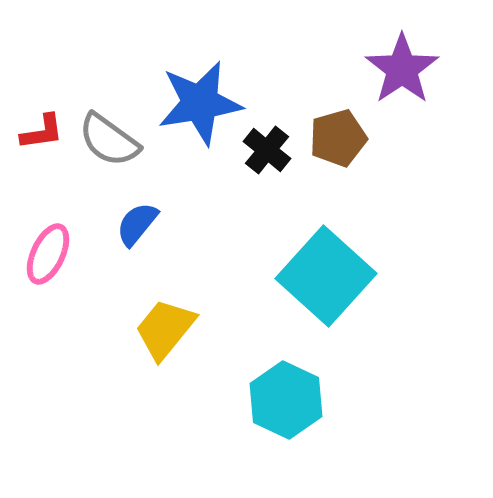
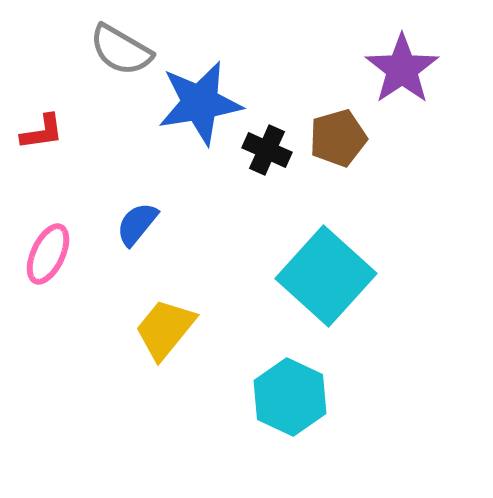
gray semicircle: moved 12 px right, 90 px up; rotated 6 degrees counterclockwise
black cross: rotated 15 degrees counterclockwise
cyan hexagon: moved 4 px right, 3 px up
